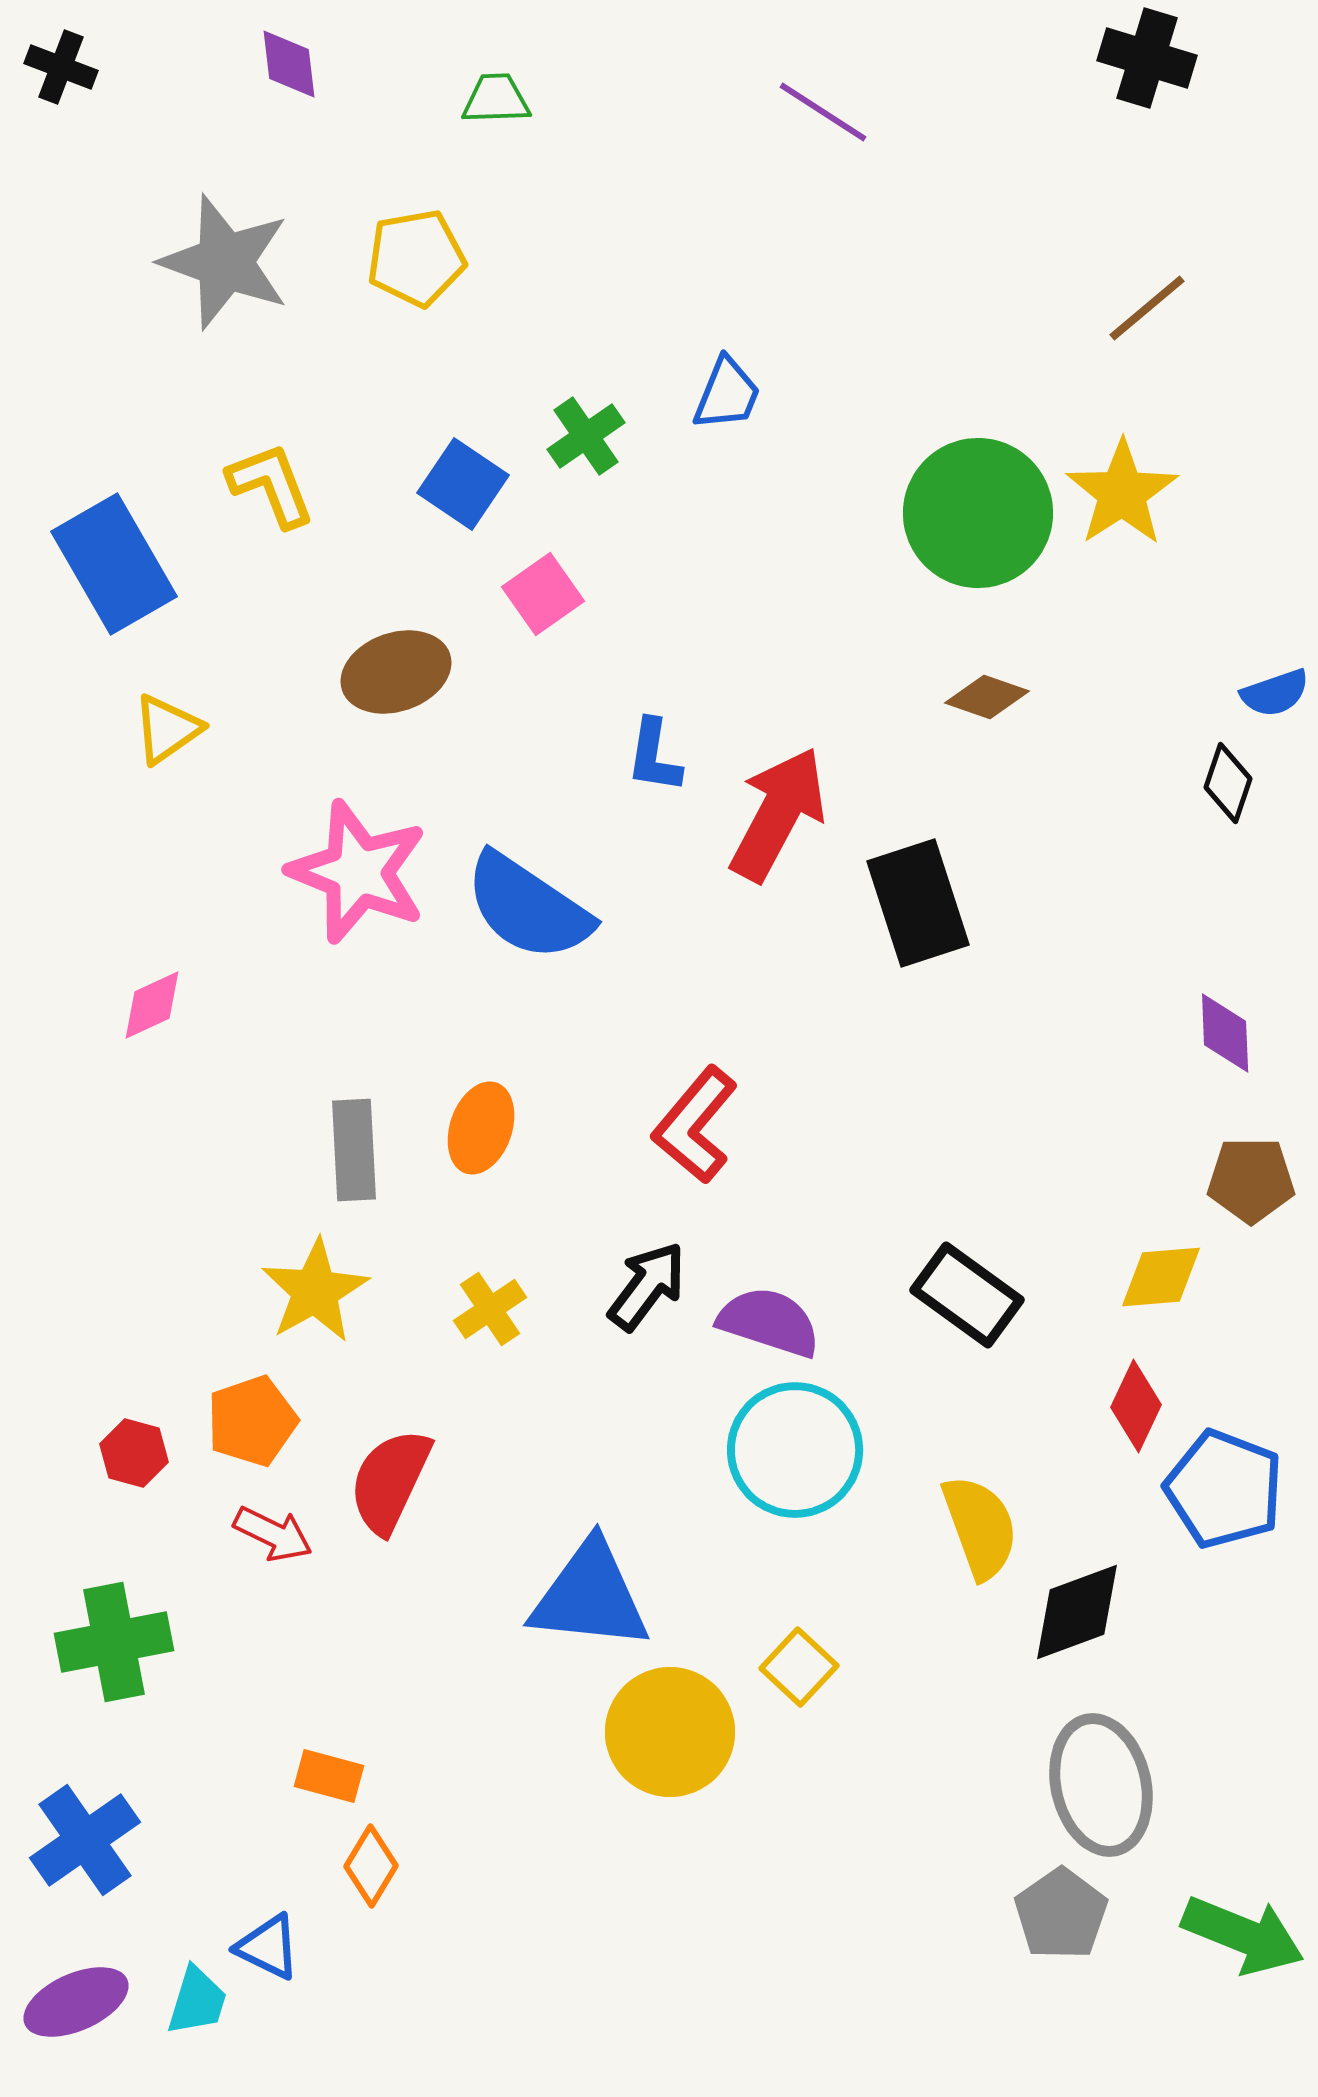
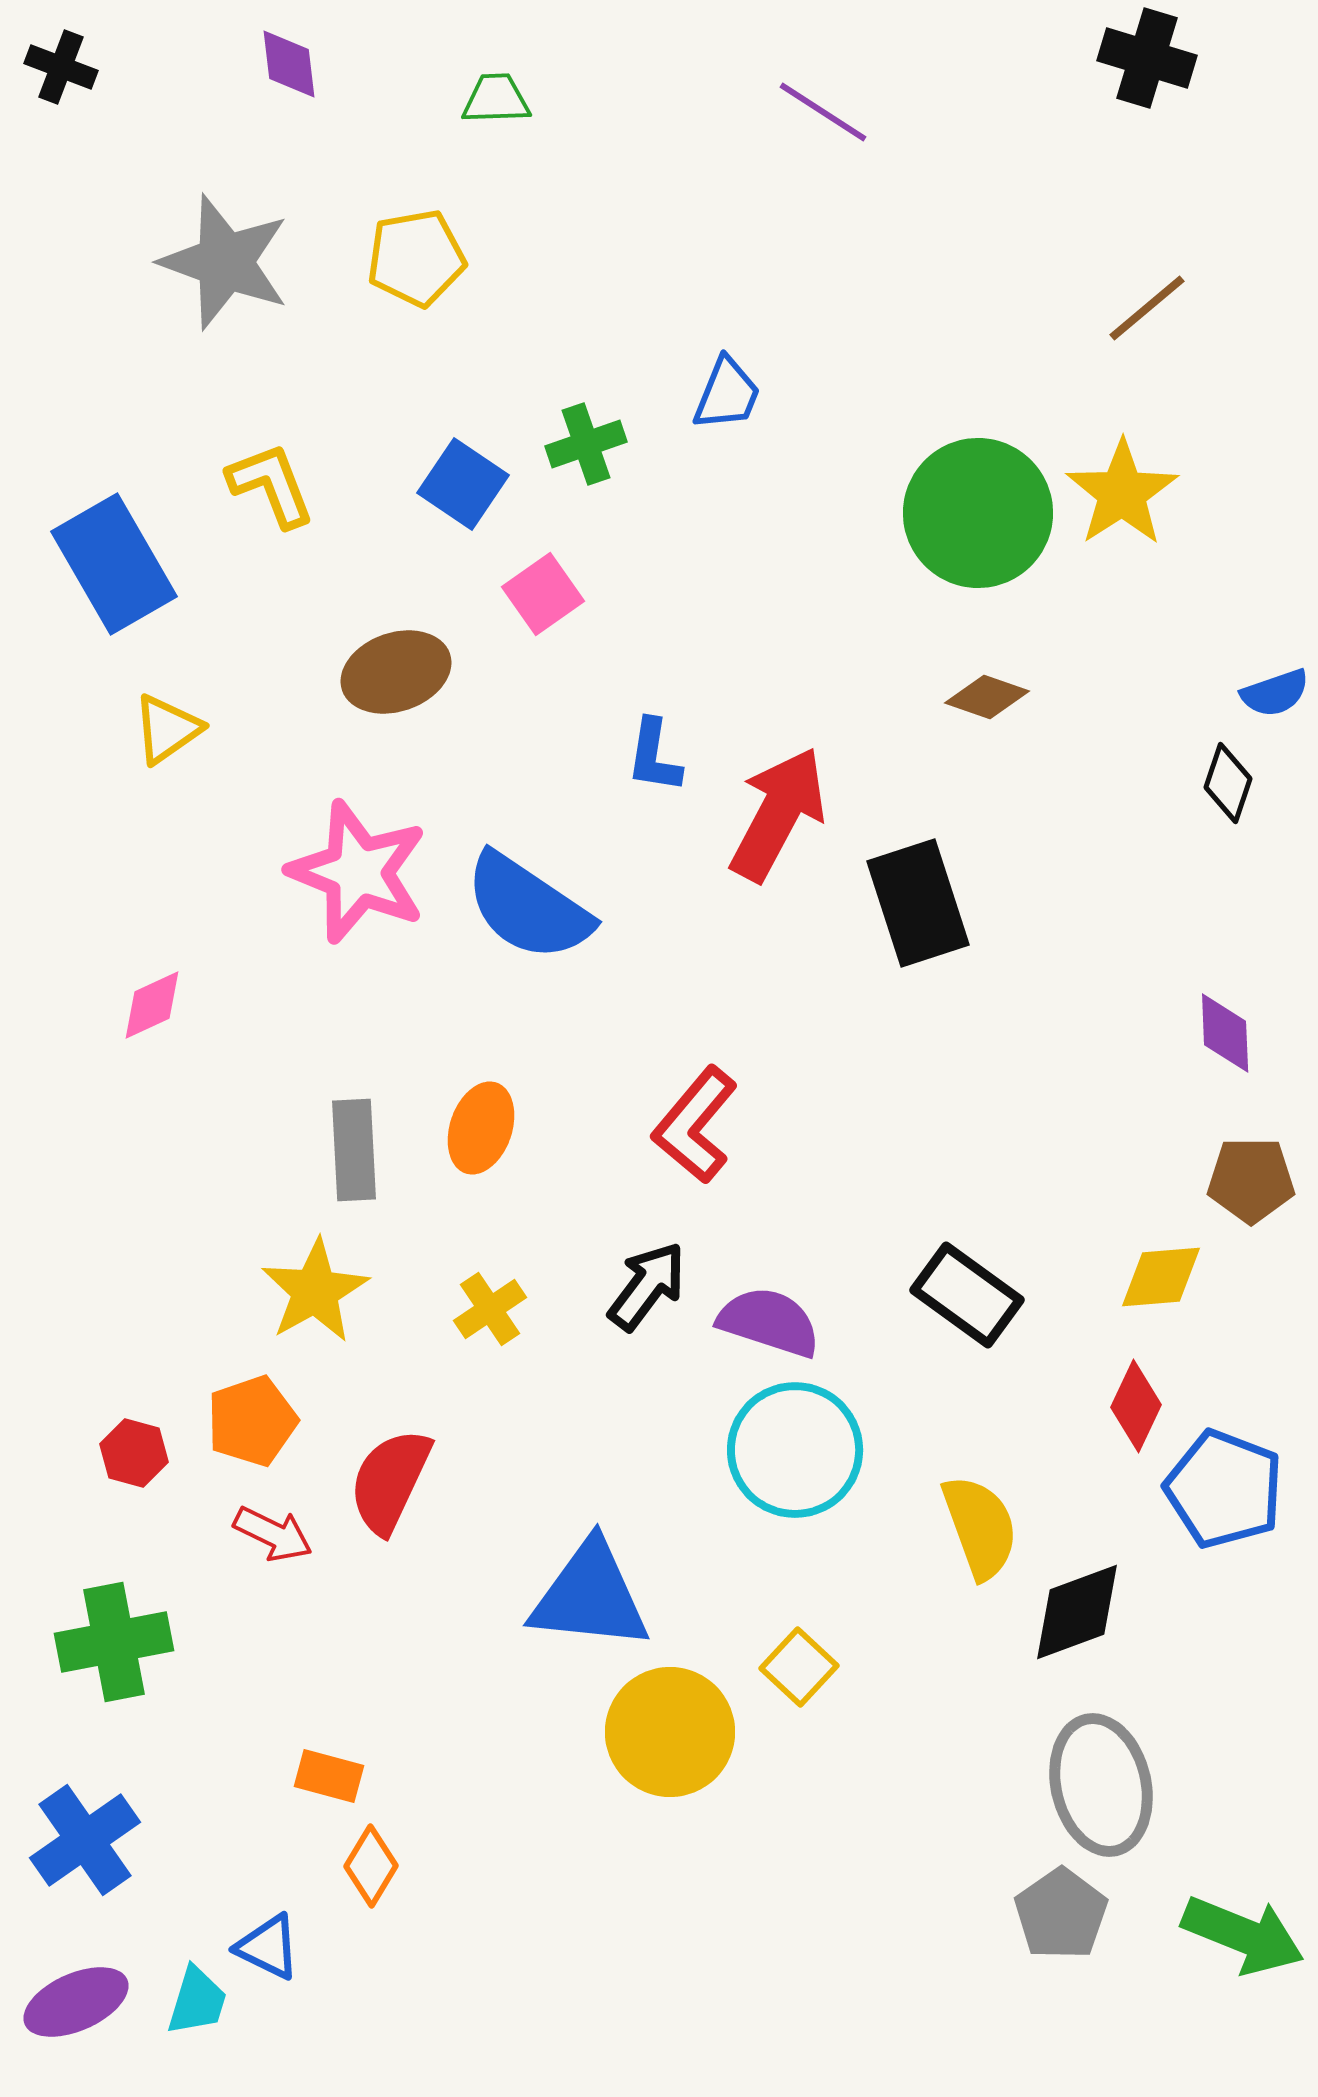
green cross at (586, 436): moved 8 px down; rotated 16 degrees clockwise
